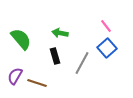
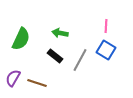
pink line: rotated 40 degrees clockwise
green semicircle: rotated 65 degrees clockwise
blue square: moved 1 px left, 2 px down; rotated 18 degrees counterclockwise
black rectangle: rotated 35 degrees counterclockwise
gray line: moved 2 px left, 3 px up
purple semicircle: moved 2 px left, 2 px down
